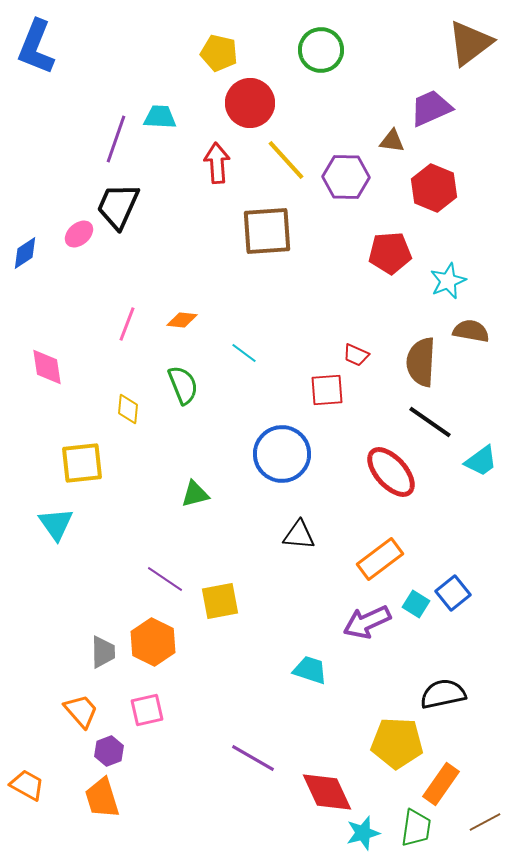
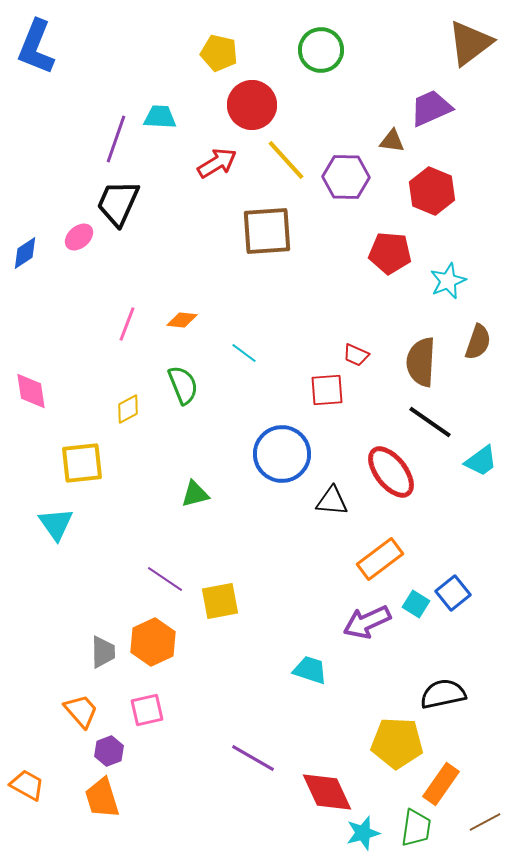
red circle at (250, 103): moved 2 px right, 2 px down
red arrow at (217, 163): rotated 63 degrees clockwise
red hexagon at (434, 188): moved 2 px left, 3 px down
black trapezoid at (118, 206): moved 3 px up
pink ellipse at (79, 234): moved 3 px down
red pentagon at (390, 253): rotated 9 degrees clockwise
brown semicircle at (471, 331): moved 7 px right, 11 px down; rotated 99 degrees clockwise
pink diamond at (47, 367): moved 16 px left, 24 px down
yellow diamond at (128, 409): rotated 56 degrees clockwise
red ellipse at (391, 472): rotated 4 degrees clockwise
black triangle at (299, 535): moved 33 px right, 34 px up
orange hexagon at (153, 642): rotated 9 degrees clockwise
